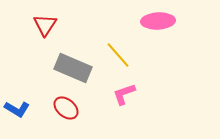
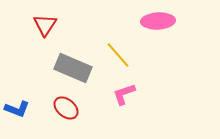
blue L-shape: rotated 10 degrees counterclockwise
